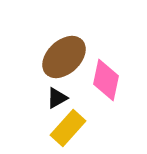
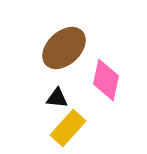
brown ellipse: moved 9 px up
black triangle: rotated 35 degrees clockwise
